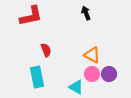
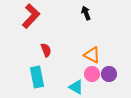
red L-shape: rotated 35 degrees counterclockwise
